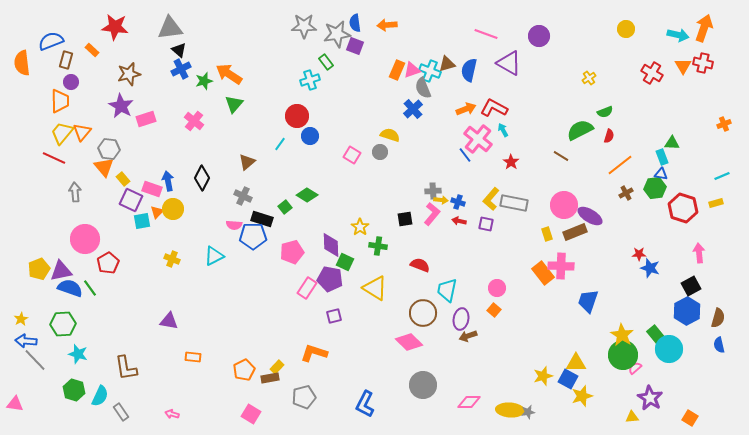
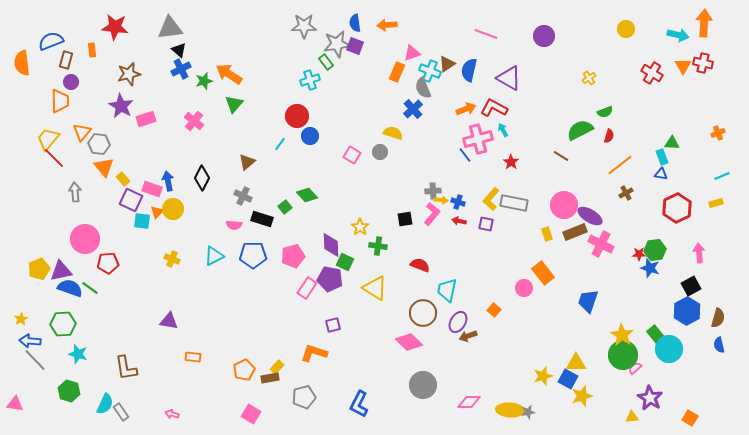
orange arrow at (704, 28): moved 5 px up; rotated 16 degrees counterclockwise
gray star at (337, 34): moved 10 px down
purple circle at (539, 36): moved 5 px right
orange rectangle at (92, 50): rotated 40 degrees clockwise
purple triangle at (509, 63): moved 15 px down
brown triangle at (447, 64): rotated 18 degrees counterclockwise
orange rectangle at (397, 70): moved 2 px down
pink triangle at (412, 70): moved 17 px up
orange cross at (724, 124): moved 6 px left, 9 px down
yellow trapezoid at (62, 133): moved 14 px left, 6 px down
yellow semicircle at (390, 135): moved 3 px right, 2 px up
pink cross at (478, 139): rotated 36 degrees clockwise
gray hexagon at (109, 149): moved 10 px left, 5 px up
red line at (54, 158): rotated 20 degrees clockwise
green hexagon at (655, 188): moved 62 px down
green diamond at (307, 195): rotated 15 degrees clockwise
red hexagon at (683, 208): moved 6 px left; rotated 16 degrees clockwise
cyan square at (142, 221): rotated 18 degrees clockwise
blue pentagon at (253, 236): moved 19 px down
pink pentagon at (292, 252): moved 1 px right, 4 px down
red pentagon at (108, 263): rotated 25 degrees clockwise
pink cross at (561, 266): moved 40 px right, 22 px up; rotated 25 degrees clockwise
green line at (90, 288): rotated 18 degrees counterclockwise
pink circle at (497, 288): moved 27 px right
purple square at (334, 316): moved 1 px left, 9 px down
purple ellipse at (461, 319): moved 3 px left, 3 px down; rotated 20 degrees clockwise
blue arrow at (26, 341): moved 4 px right
green hexagon at (74, 390): moved 5 px left, 1 px down
cyan semicircle at (100, 396): moved 5 px right, 8 px down
blue L-shape at (365, 404): moved 6 px left
